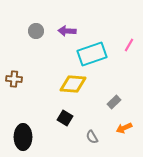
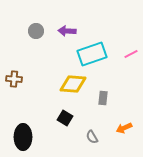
pink line: moved 2 px right, 9 px down; rotated 32 degrees clockwise
gray rectangle: moved 11 px left, 4 px up; rotated 40 degrees counterclockwise
